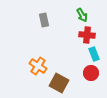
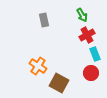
red cross: rotated 35 degrees counterclockwise
cyan rectangle: moved 1 px right
